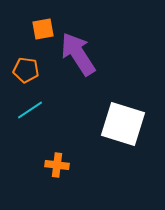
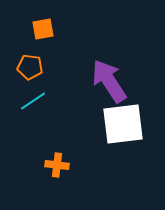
purple arrow: moved 31 px right, 27 px down
orange pentagon: moved 4 px right, 3 px up
cyan line: moved 3 px right, 9 px up
white square: rotated 24 degrees counterclockwise
